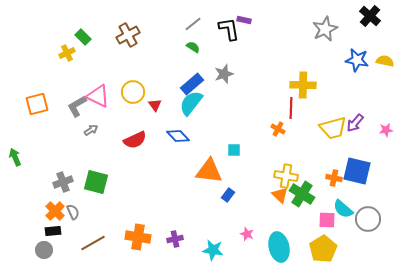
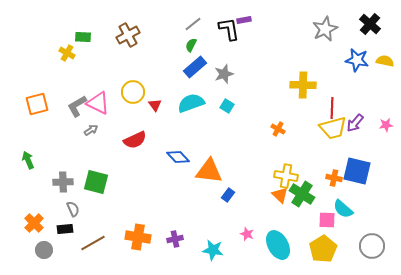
black cross at (370, 16): moved 8 px down
purple rectangle at (244, 20): rotated 24 degrees counterclockwise
green rectangle at (83, 37): rotated 42 degrees counterclockwise
green semicircle at (193, 47): moved 2 px left, 2 px up; rotated 96 degrees counterclockwise
yellow cross at (67, 53): rotated 35 degrees counterclockwise
blue rectangle at (192, 84): moved 3 px right, 17 px up
pink triangle at (98, 96): moved 7 px down
cyan semicircle at (191, 103): rotated 32 degrees clockwise
red line at (291, 108): moved 41 px right
pink star at (386, 130): moved 5 px up
blue diamond at (178, 136): moved 21 px down
cyan square at (234, 150): moved 7 px left, 44 px up; rotated 32 degrees clockwise
green arrow at (15, 157): moved 13 px right, 3 px down
gray cross at (63, 182): rotated 18 degrees clockwise
orange cross at (55, 211): moved 21 px left, 12 px down
gray semicircle at (73, 212): moved 3 px up
gray circle at (368, 219): moved 4 px right, 27 px down
black rectangle at (53, 231): moved 12 px right, 2 px up
cyan ellipse at (279, 247): moved 1 px left, 2 px up; rotated 16 degrees counterclockwise
